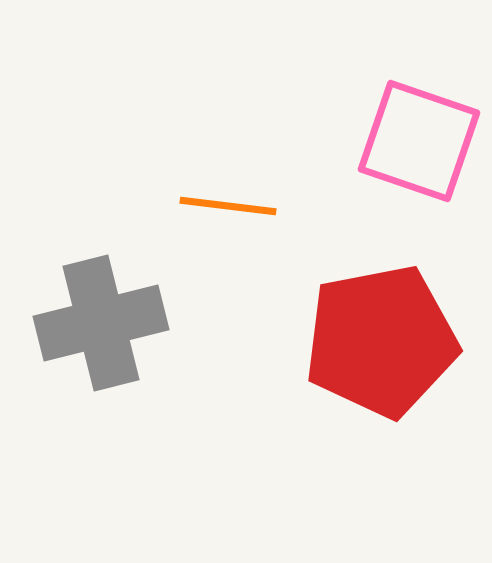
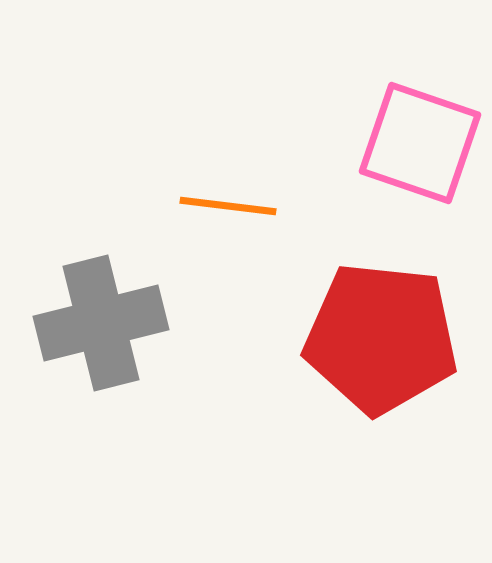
pink square: moved 1 px right, 2 px down
red pentagon: moved 3 px up; rotated 17 degrees clockwise
